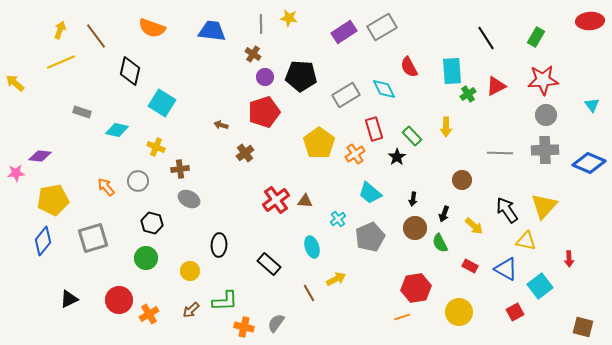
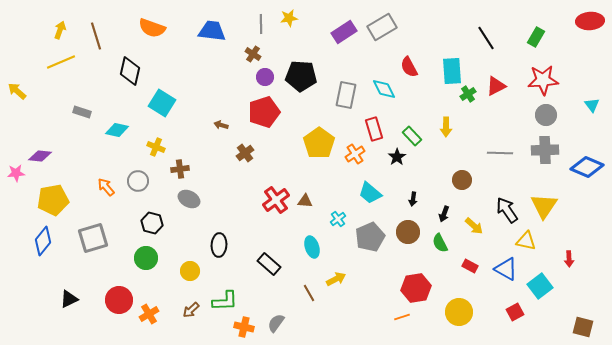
yellow star at (289, 18): rotated 18 degrees counterclockwise
brown line at (96, 36): rotated 20 degrees clockwise
yellow arrow at (15, 83): moved 2 px right, 8 px down
gray rectangle at (346, 95): rotated 48 degrees counterclockwise
blue diamond at (589, 163): moved 2 px left, 4 px down
yellow triangle at (544, 206): rotated 8 degrees counterclockwise
brown circle at (415, 228): moved 7 px left, 4 px down
